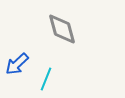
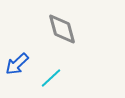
cyan line: moved 5 px right, 1 px up; rotated 25 degrees clockwise
